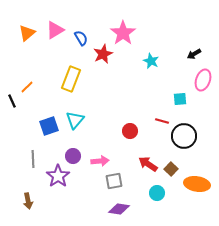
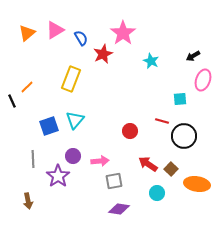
black arrow: moved 1 px left, 2 px down
